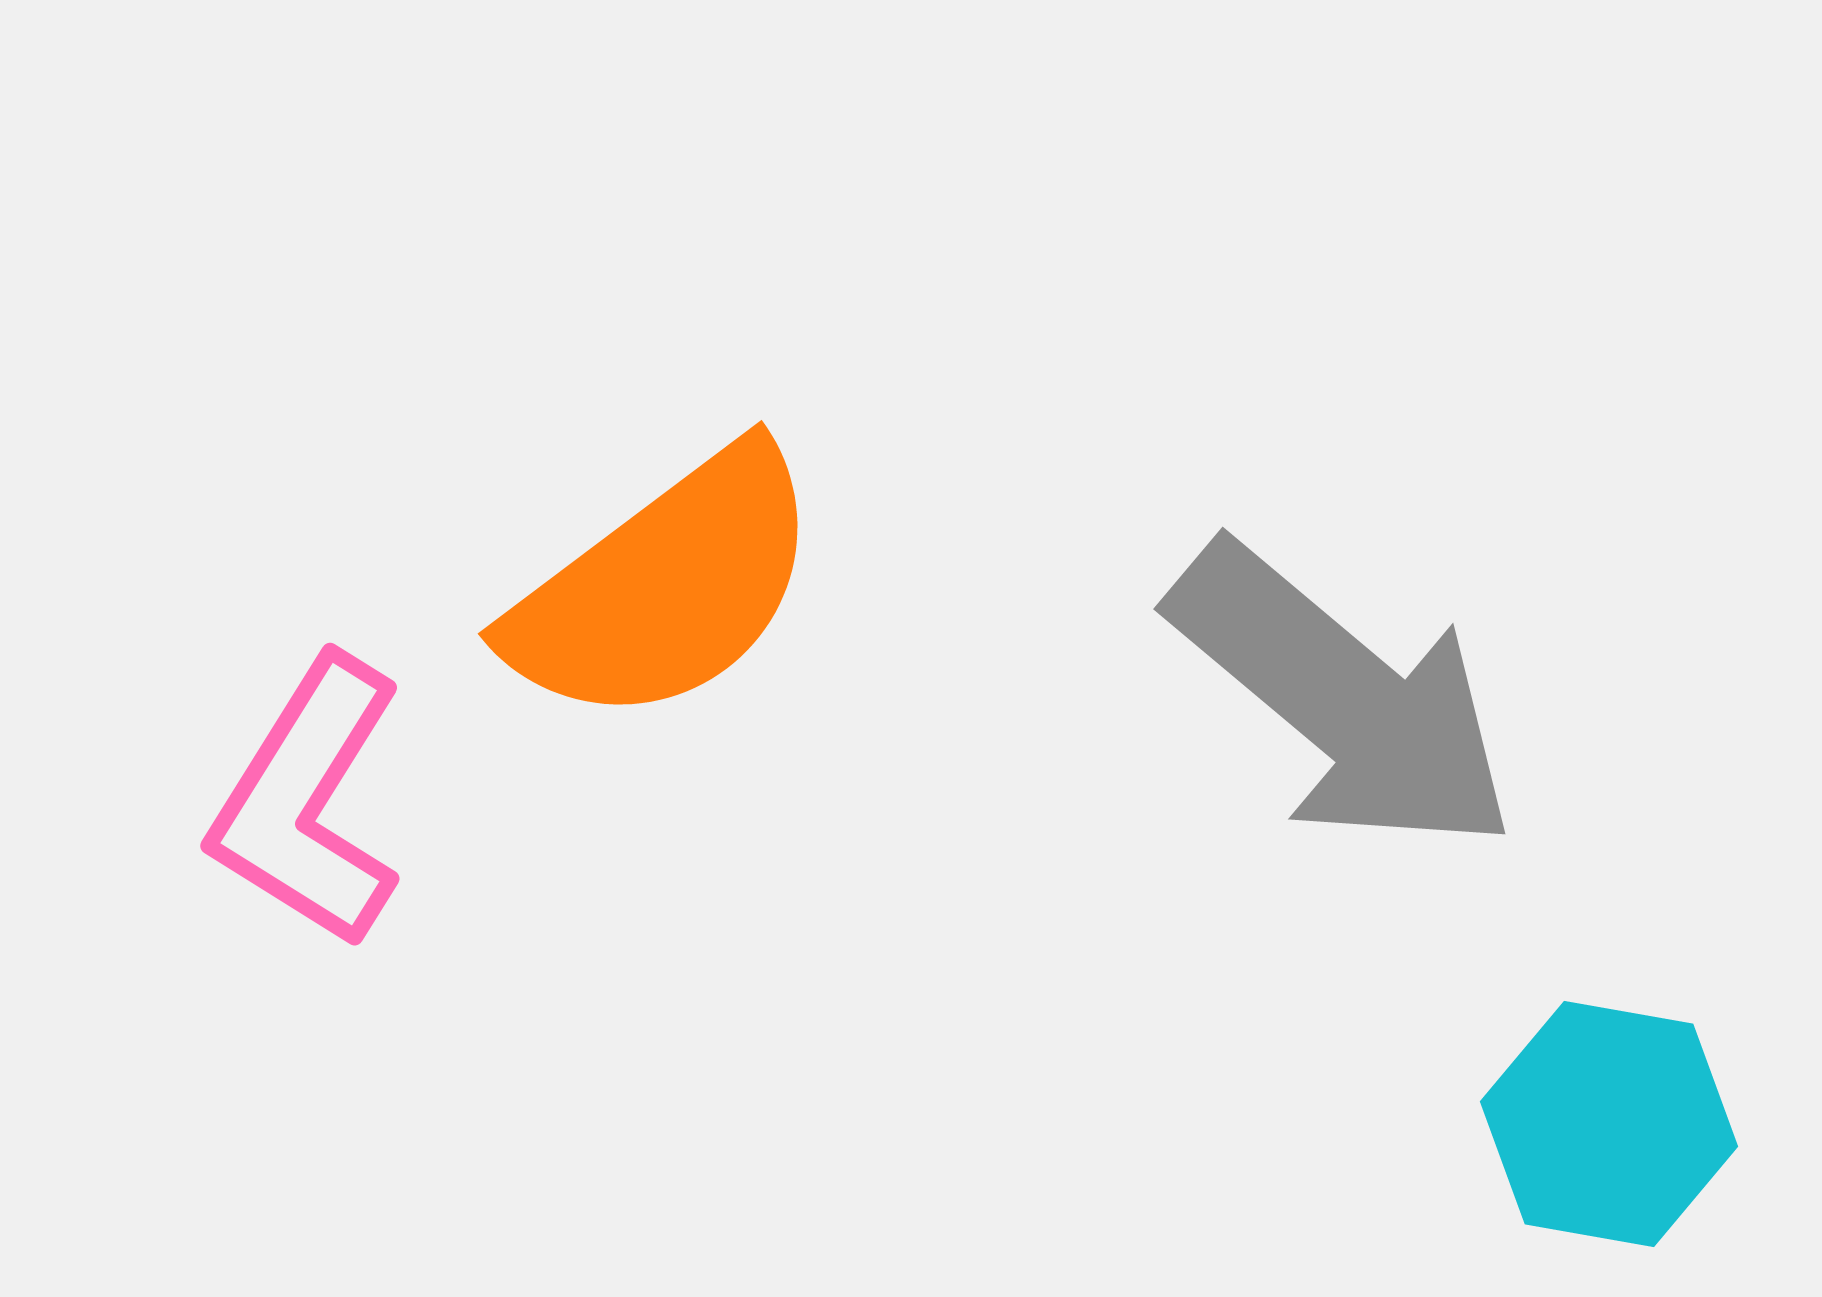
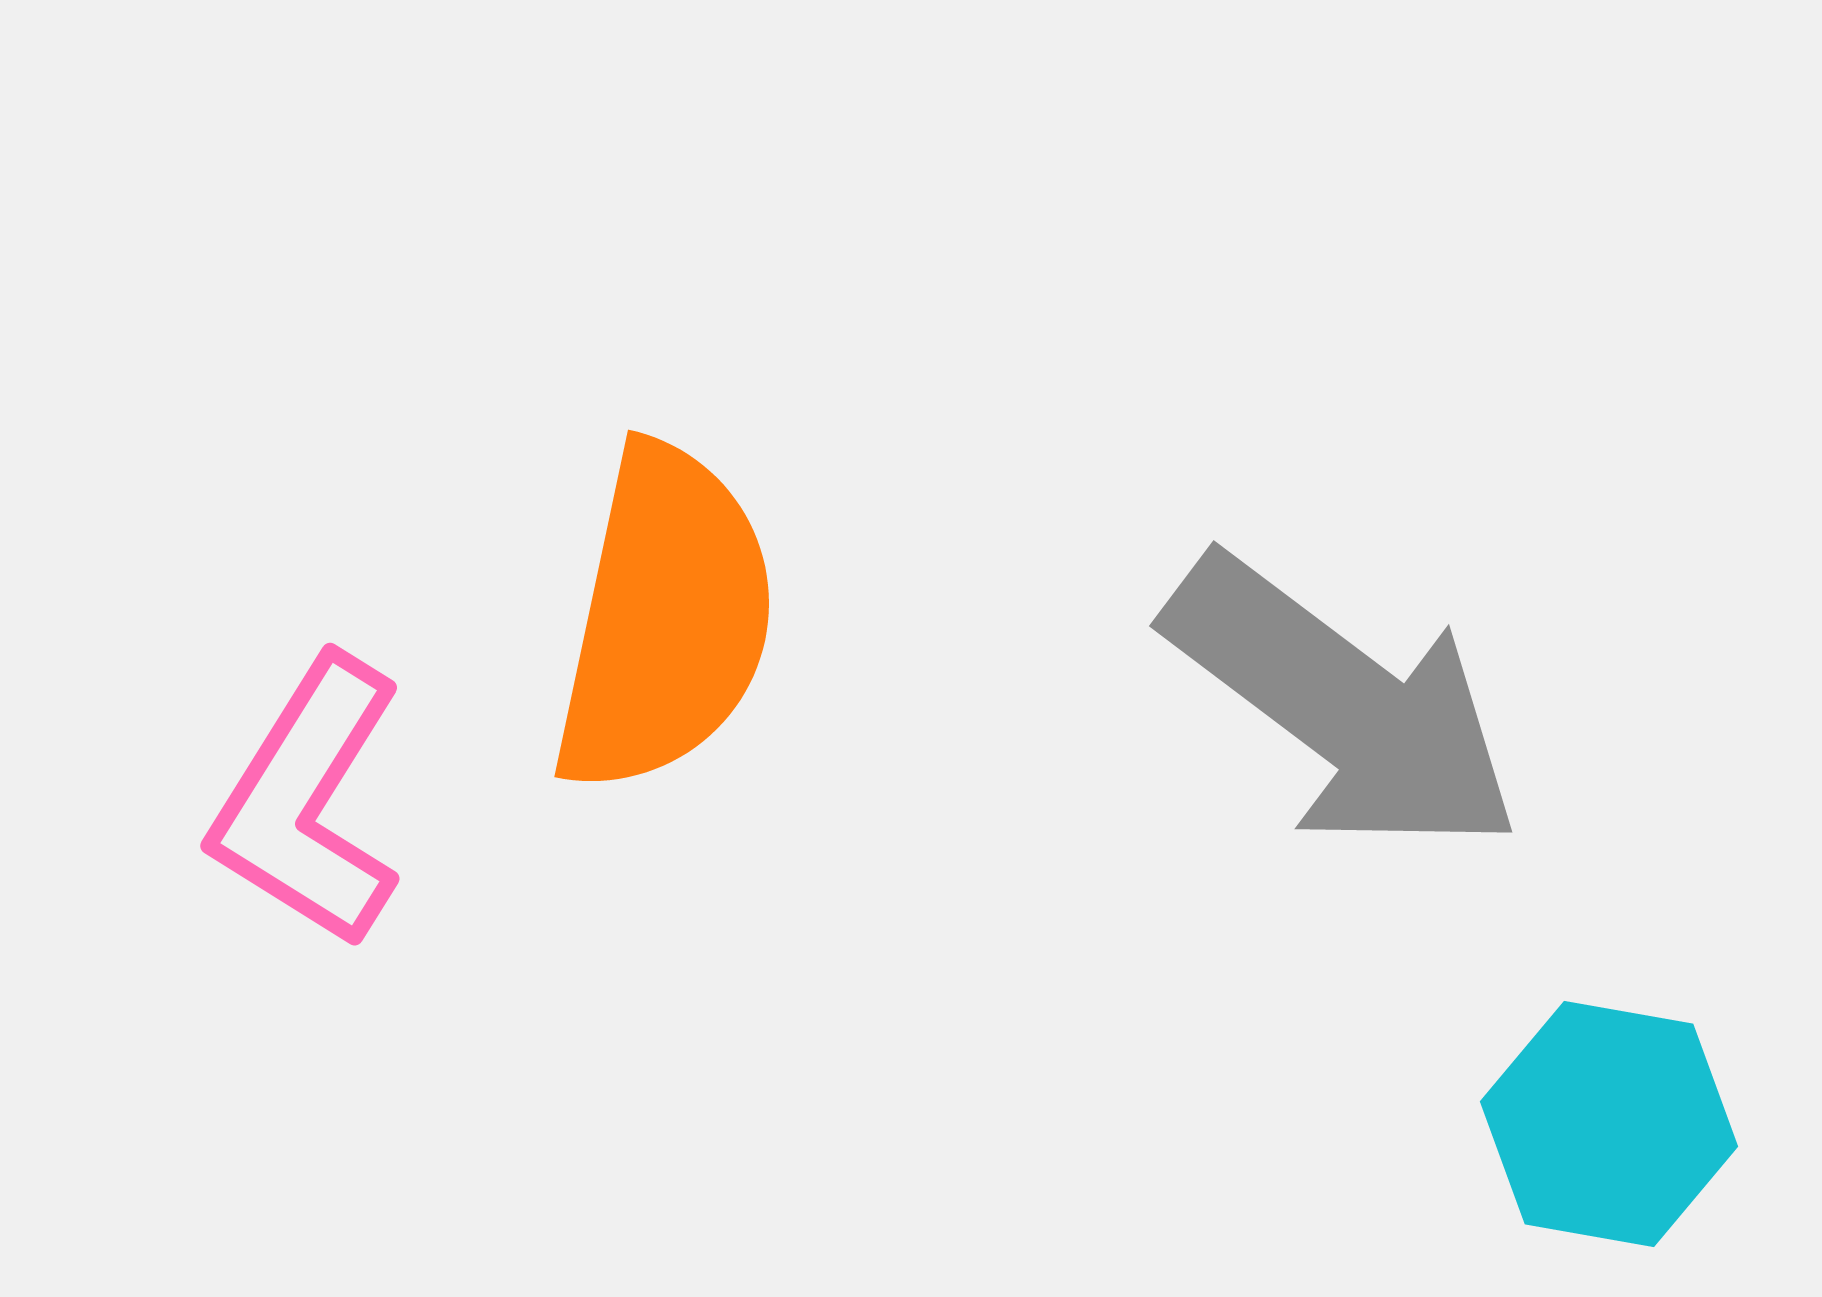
orange semicircle: moved 32 px down; rotated 41 degrees counterclockwise
gray arrow: moved 7 px down; rotated 3 degrees counterclockwise
